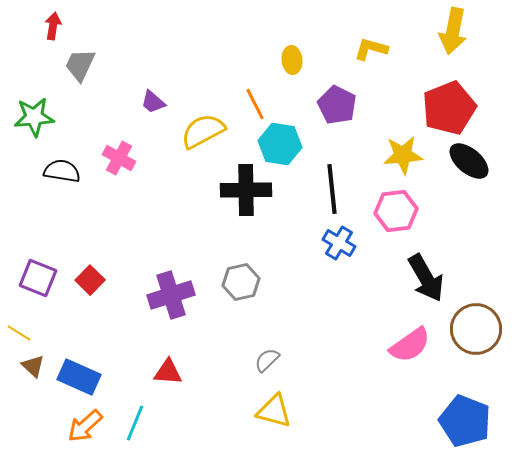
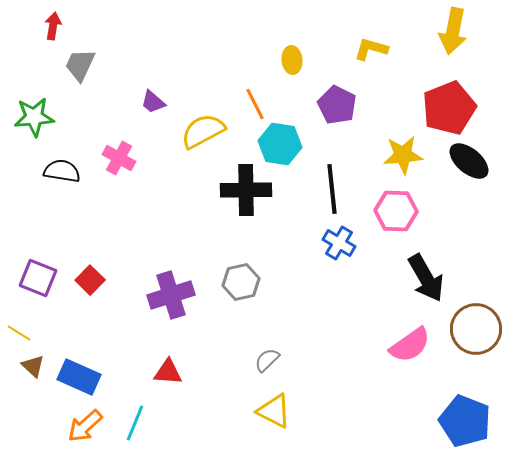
pink hexagon: rotated 9 degrees clockwise
yellow triangle: rotated 12 degrees clockwise
